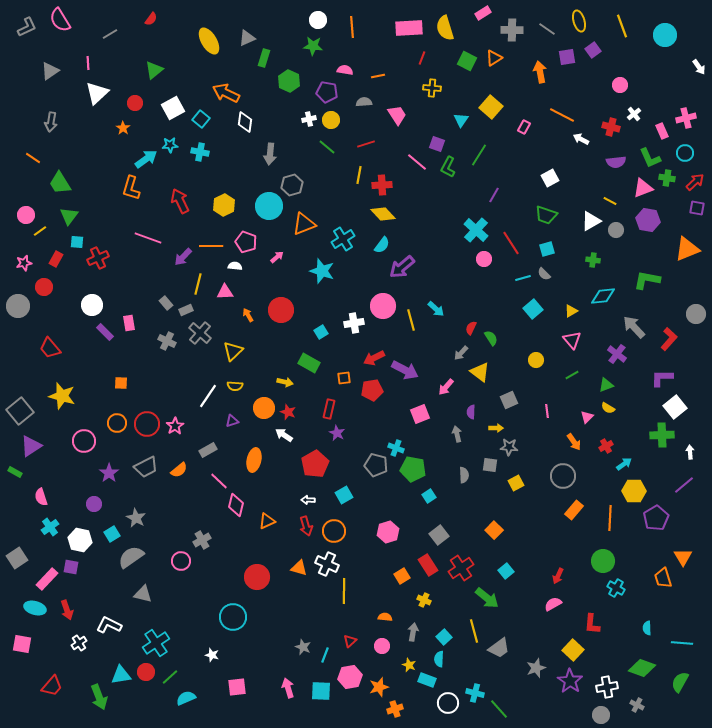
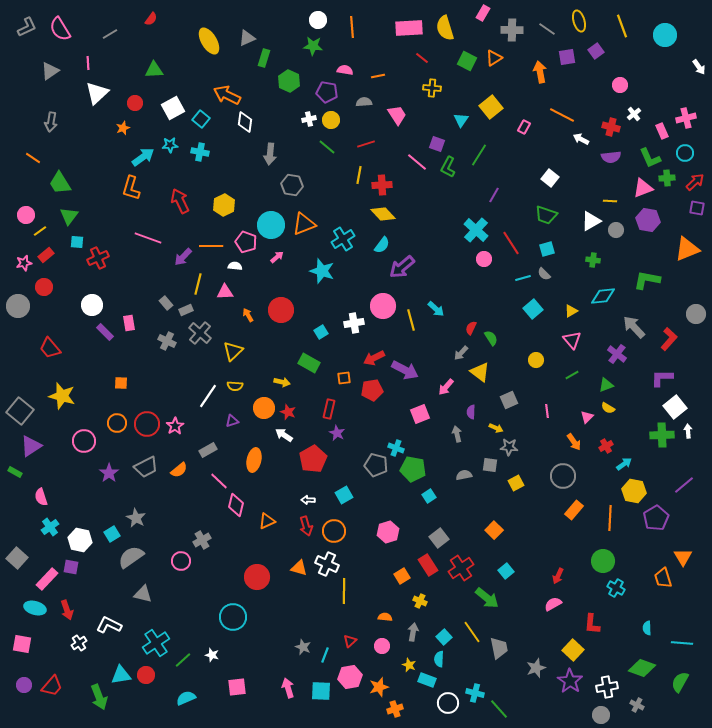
pink rectangle at (483, 13): rotated 28 degrees counterclockwise
pink semicircle at (60, 20): moved 9 px down
purple square at (593, 50): moved 3 px right, 1 px down
red line at (422, 58): rotated 72 degrees counterclockwise
green triangle at (154, 70): rotated 36 degrees clockwise
orange arrow at (226, 93): moved 1 px right, 2 px down
yellow square at (491, 107): rotated 10 degrees clockwise
orange star at (123, 128): rotated 16 degrees clockwise
cyan arrow at (146, 159): moved 3 px left, 2 px up
purple semicircle at (616, 162): moved 5 px left, 5 px up
white square at (550, 178): rotated 24 degrees counterclockwise
green cross at (667, 178): rotated 14 degrees counterclockwise
gray hexagon at (292, 185): rotated 25 degrees clockwise
yellow line at (610, 201): rotated 24 degrees counterclockwise
cyan circle at (269, 206): moved 2 px right, 19 px down
red rectangle at (56, 259): moved 10 px left, 4 px up; rotated 21 degrees clockwise
yellow arrow at (285, 382): moved 3 px left
gray square at (20, 411): rotated 12 degrees counterclockwise
yellow arrow at (496, 428): rotated 24 degrees clockwise
white arrow at (690, 452): moved 2 px left, 21 px up
red pentagon at (315, 464): moved 2 px left, 5 px up
gray semicircle at (464, 475): rotated 98 degrees counterclockwise
yellow hexagon at (634, 491): rotated 10 degrees clockwise
purple circle at (94, 504): moved 70 px left, 181 px down
gray square at (439, 535): moved 3 px down
gray square at (17, 558): rotated 15 degrees counterclockwise
yellow cross at (424, 600): moved 4 px left, 1 px down
yellow line at (474, 631): moved 2 px left, 1 px down; rotated 20 degrees counterclockwise
gray trapezoid at (499, 648): rotated 65 degrees counterclockwise
red circle at (146, 672): moved 3 px down
green line at (170, 677): moved 13 px right, 17 px up
